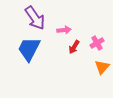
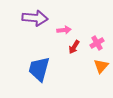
purple arrow: rotated 50 degrees counterclockwise
blue trapezoid: moved 10 px right, 20 px down; rotated 12 degrees counterclockwise
orange triangle: moved 1 px left, 1 px up
